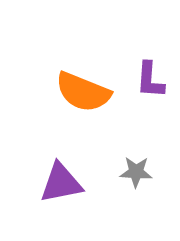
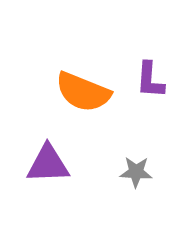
purple triangle: moved 13 px left, 19 px up; rotated 9 degrees clockwise
